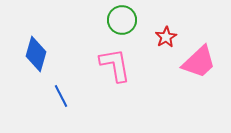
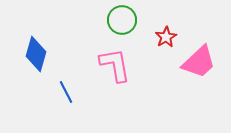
blue line: moved 5 px right, 4 px up
